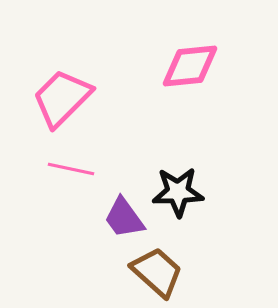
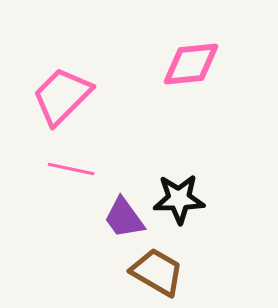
pink diamond: moved 1 px right, 2 px up
pink trapezoid: moved 2 px up
black star: moved 1 px right, 7 px down
brown trapezoid: rotated 12 degrees counterclockwise
